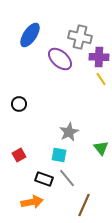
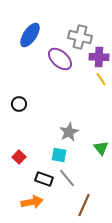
red square: moved 2 px down; rotated 16 degrees counterclockwise
